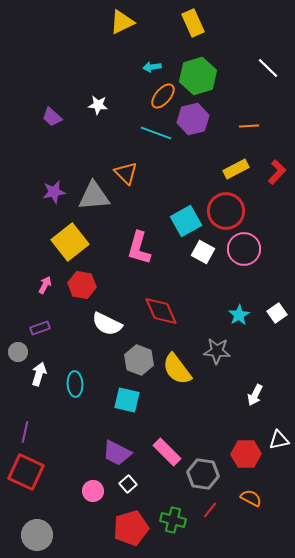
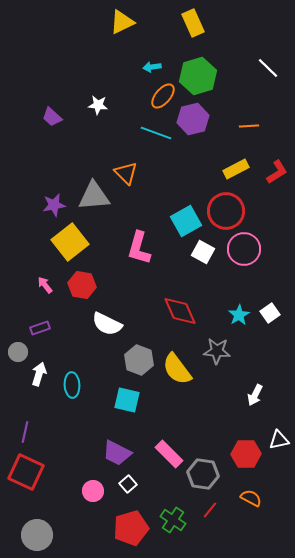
red L-shape at (277, 172): rotated 15 degrees clockwise
purple star at (54, 192): moved 13 px down
pink arrow at (45, 285): rotated 66 degrees counterclockwise
red diamond at (161, 311): moved 19 px right
white square at (277, 313): moved 7 px left
cyan ellipse at (75, 384): moved 3 px left, 1 px down
pink rectangle at (167, 452): moved 2 px right, 2 px down
green cross at (173, 520): rotated 20 degrees clockwise
